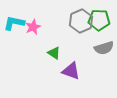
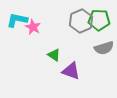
cyan L-shape: moved 3 px right, 3 px up
pink star: rotated 21 degrees counterclockwise
green triangle: moved 2 px down
